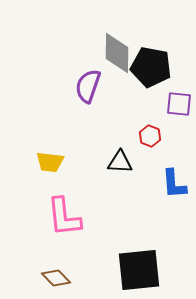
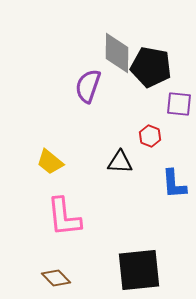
yellow trapezoid: rotated 32 degrees clockwise
